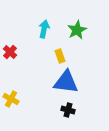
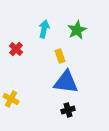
red cross: moved 6 px right, 3 px up
black cross: rotated 32 degrees counterclockwise
